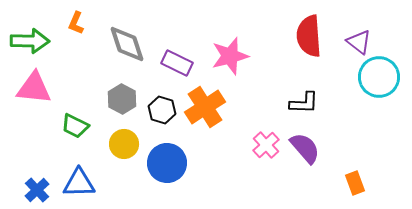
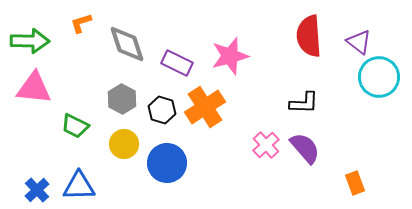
orange L-shape: moved 5 px right; rotated 50 degrees clockwise
blue triangle: moved 3 px down
